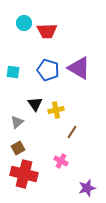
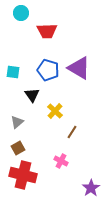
cyan circle: moved 3 px left, 10 px up
black triangle: moved 3 px left, 9 px up
yellow cross: moved 1 px left, 1 px down; rotated 35 degrees counterclockwise
red cross: moved 1 px left, 1 px down
purple star: moved 4 px right; rotated 18 degrees counterclockwise
